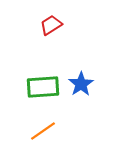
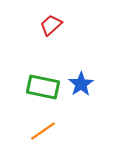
red trapezoid: rotated 10 degrees counterclockwise
green rectangle: rotated 16 degrees clockwise
